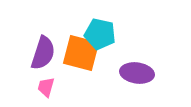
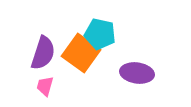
orange square: rotated 21 degrees clockwise
pink trapezoid: moved 1 px left, 1 px up
